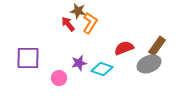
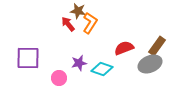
gray ellipse: moved 1 px right
